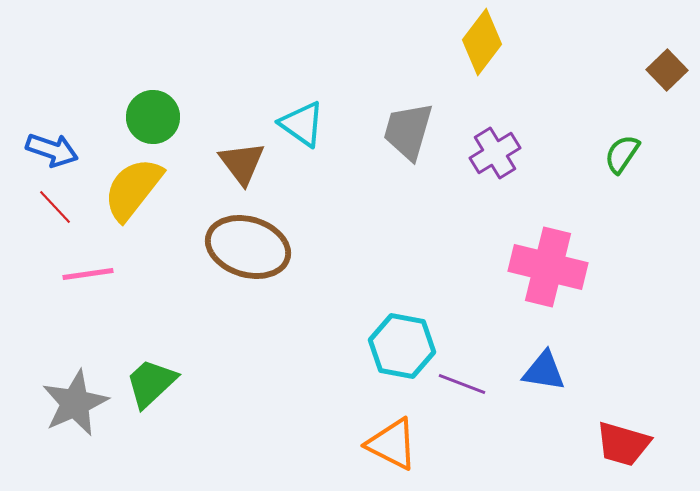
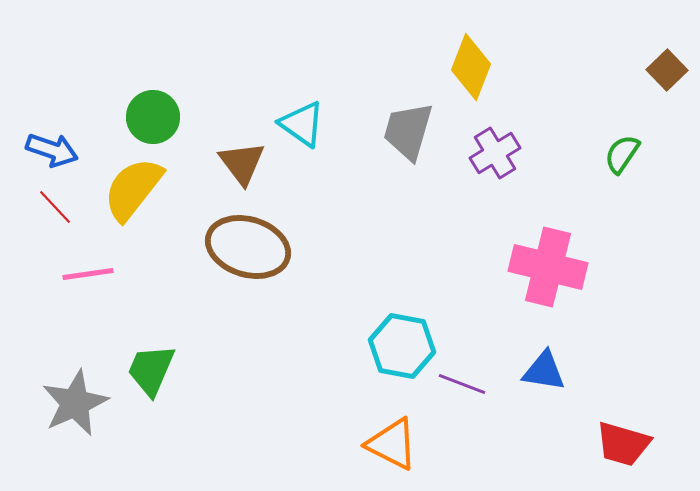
yellow diamond: moved 11 px left, 25 px down; rotated 16 degrees counterclockwise
green trapezoid: moved 13 px up; rotated 24 degrees counterclockwise
